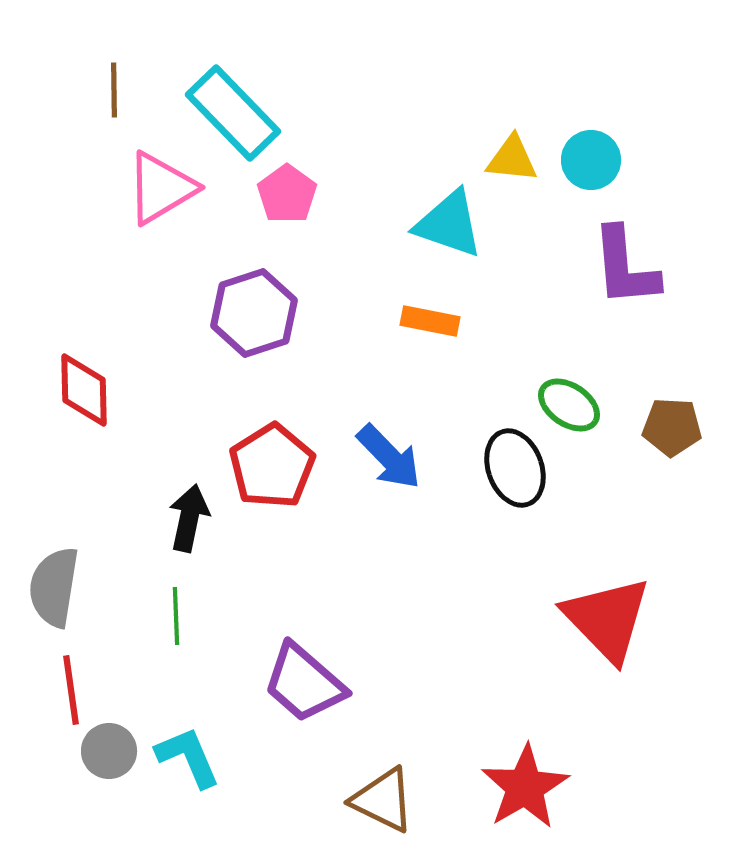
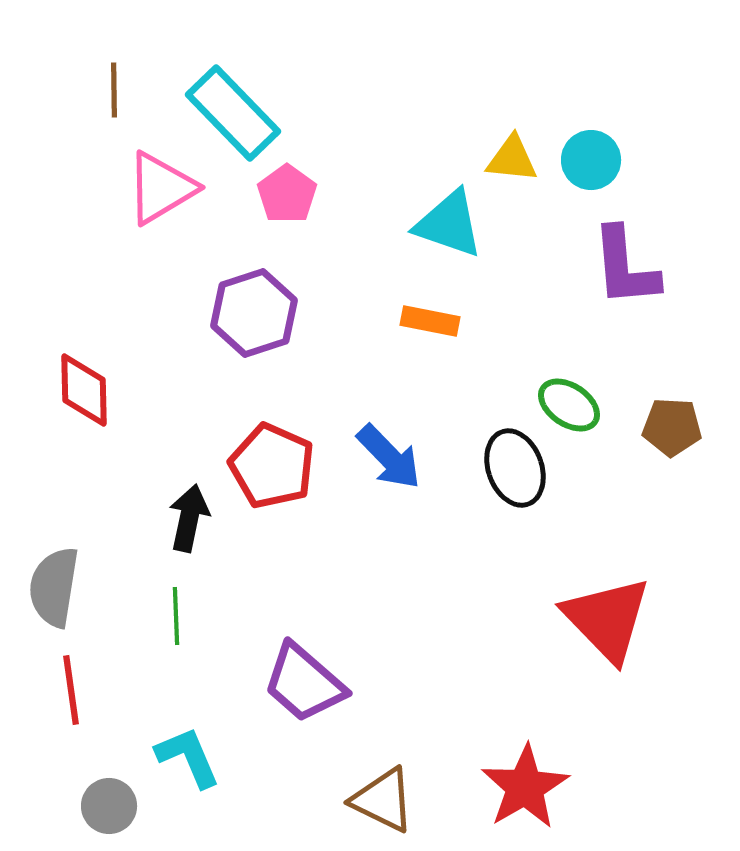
red pentagon: rotated 16 degrees counterclockwise
gray circle: moved 55 px down
